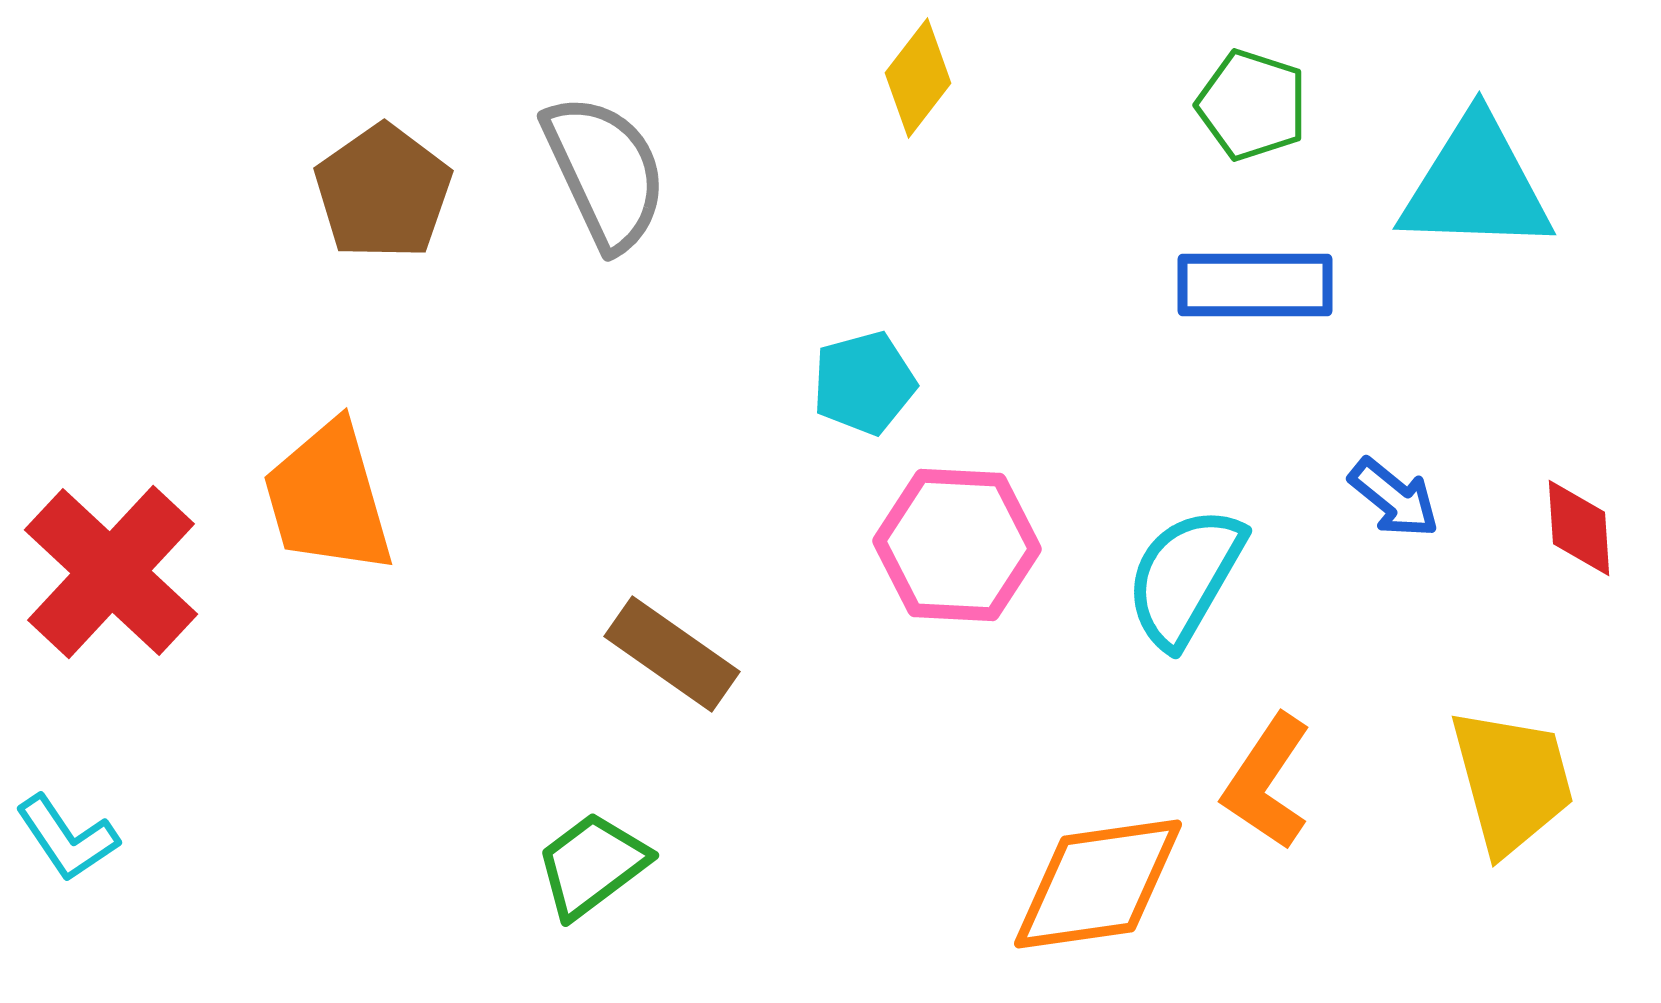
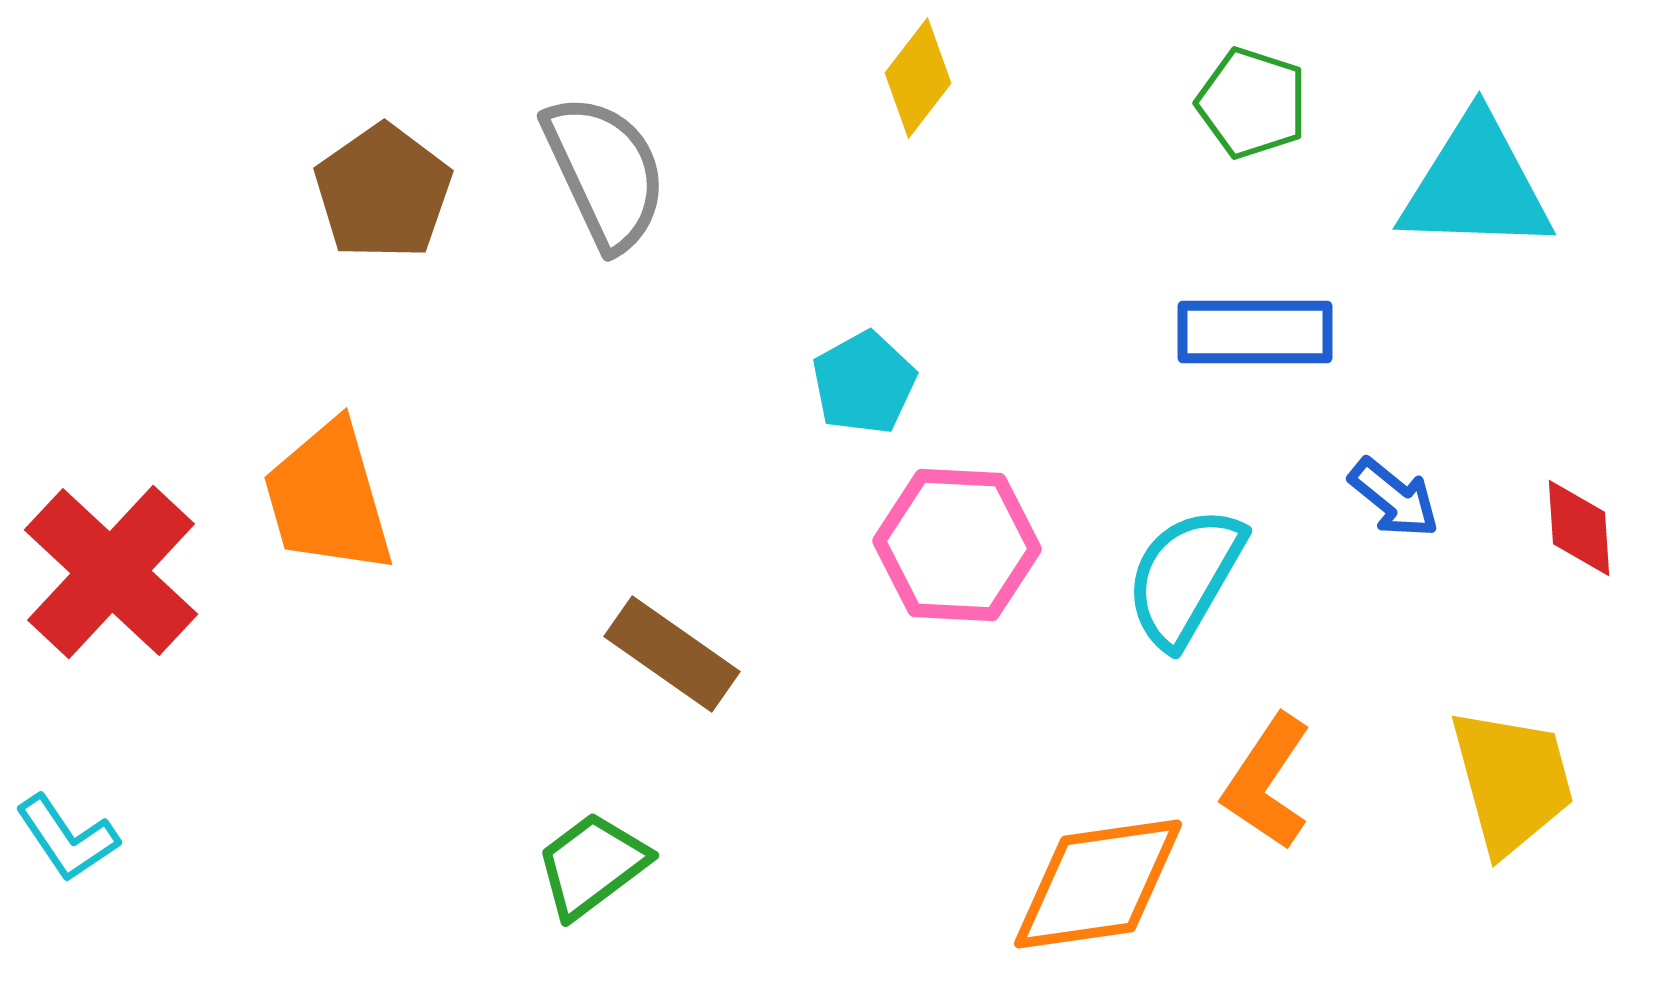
green pentagon: moved 2 px up
blue rectangle: moved 47 px down
cyan pentagon: rotated 14 degrees counterclockwise
